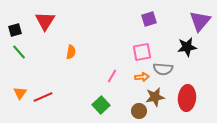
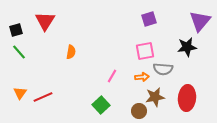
black square: moved 1 px right
pink square: moved 3 px right, 1 px up
